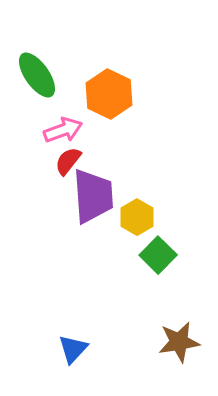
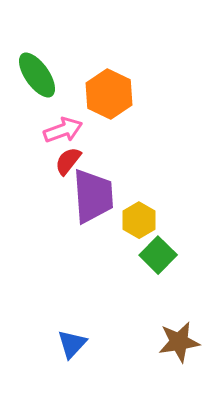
yellow hexagon: moved 2 px right, 3 px down
blue triangle: moved 1 px left, 5 px up
